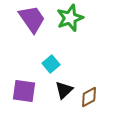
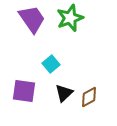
black triangle: moved 3 px down
